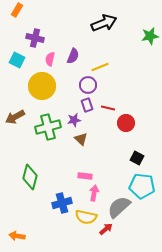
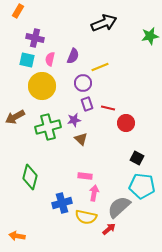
orange rectangle: moved 1 px right, 1 px down
cyan square: moved 10 px right; rotated 14 degrees counterclockwise
purple circle: moved 5 px left, 2 px up
purple rectangle: moved 1 px up
red arrow: moved 3 px right
